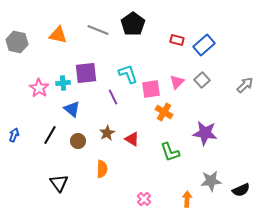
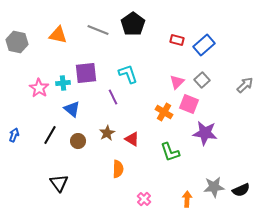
pink square: moved 38 px right, 15 px down; rotated 30 degrees clockwise
orange semicircle: moved 16 px right
gray star: moved 3 px right, 6 px down
